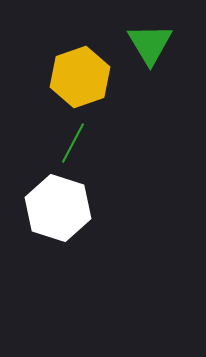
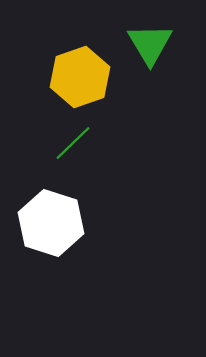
green line: rotated 18 degrees clockwise
white hexagon: moved 7 px left, 15 px down
